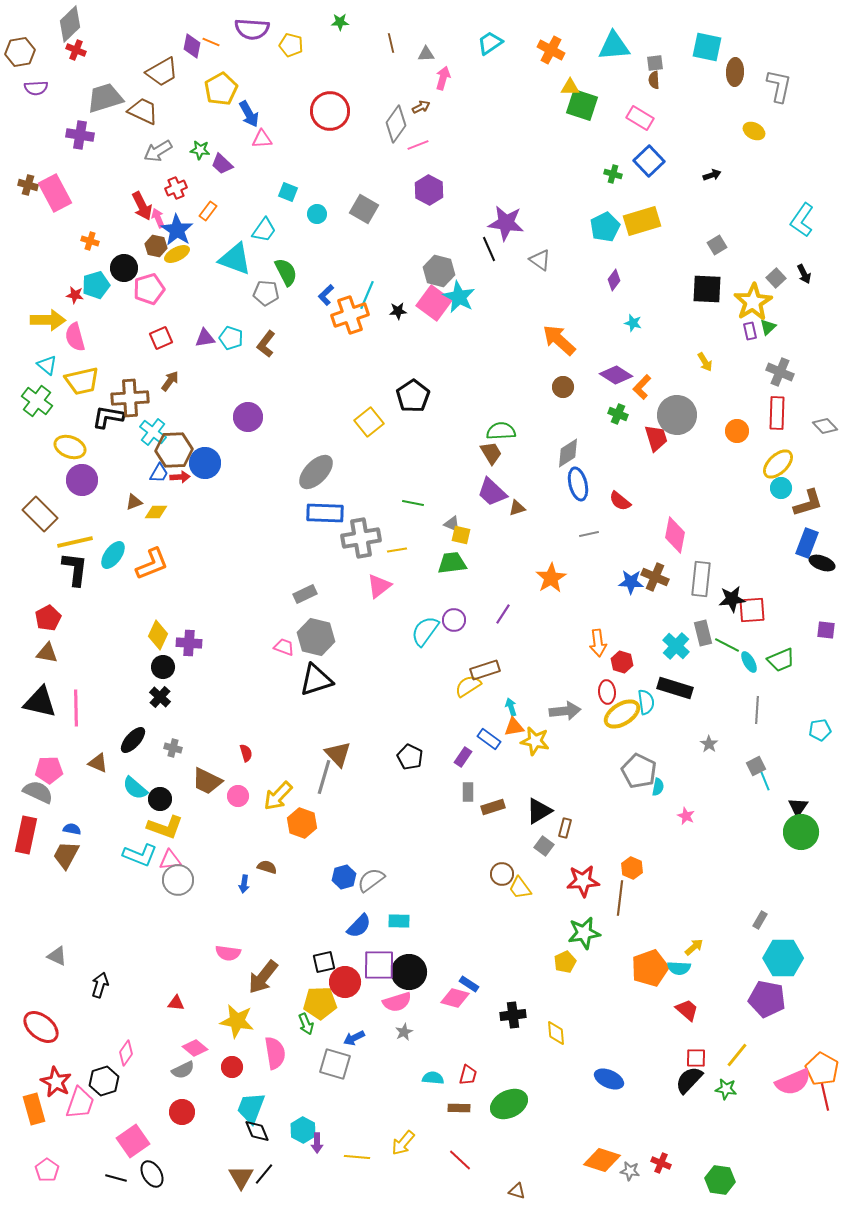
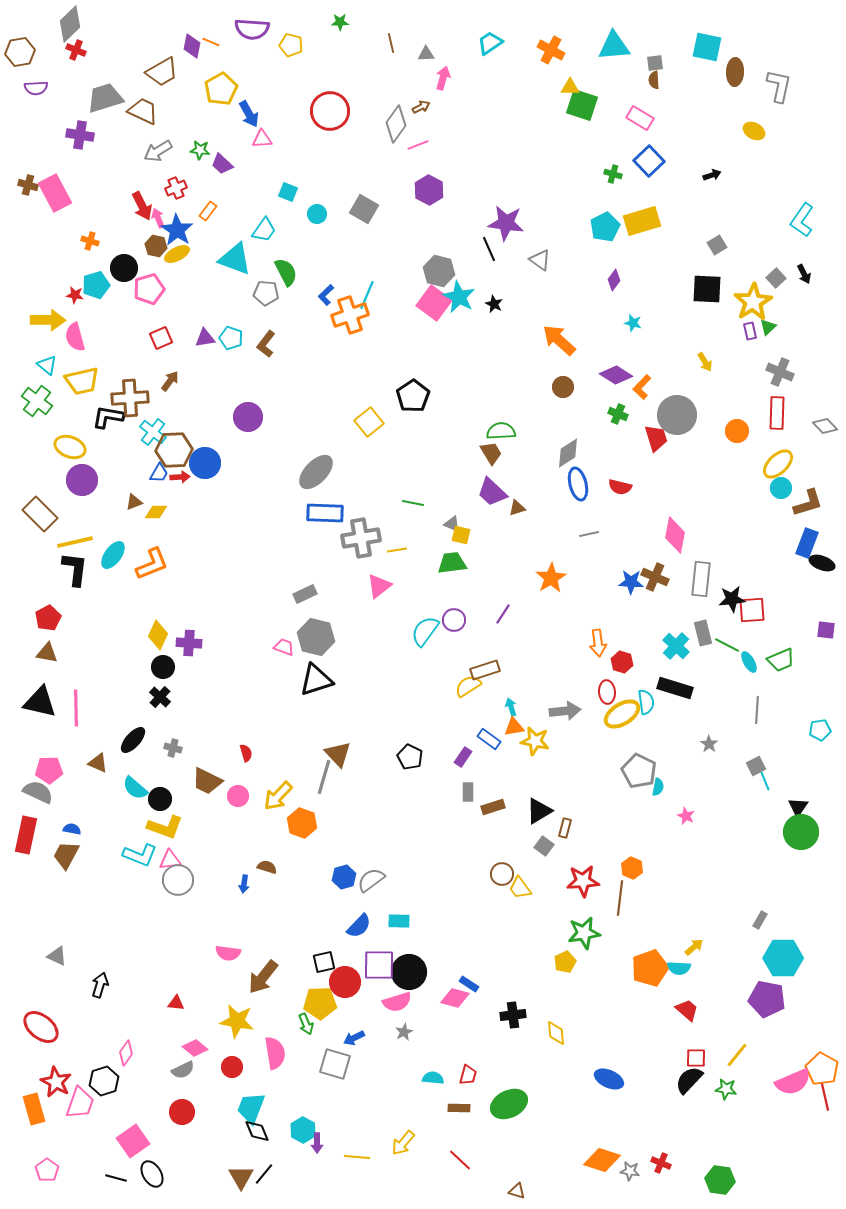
black star at (398, 311): moved 96 px right, 7 px up; rotated 30 degrees clockwise
red semicircle at (620, 501): moved 14 px up; rotated 25 degrees counterclockwise
